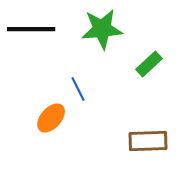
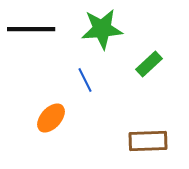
blue line: moved 7 px right, 9 px up
